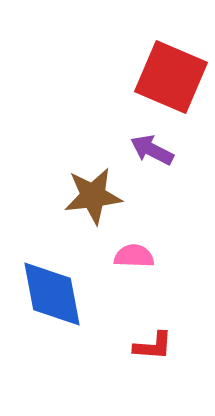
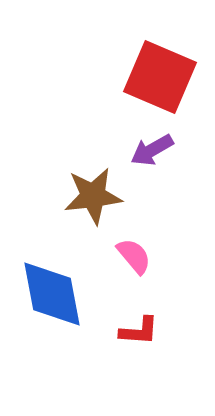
red square: moved 11 px left
purple arrow: rotated 57 degrees counterclockwise
pink semicircle: rotated 48 degrees clockwise
red L-shape: moved 14 px left, 15 px up
